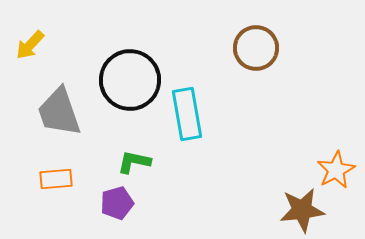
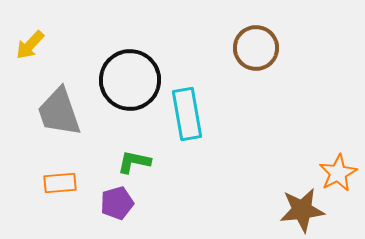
orange star: moved 2 px right, 3 px down
orange rectangle: moved 4 px right, 4 px down
